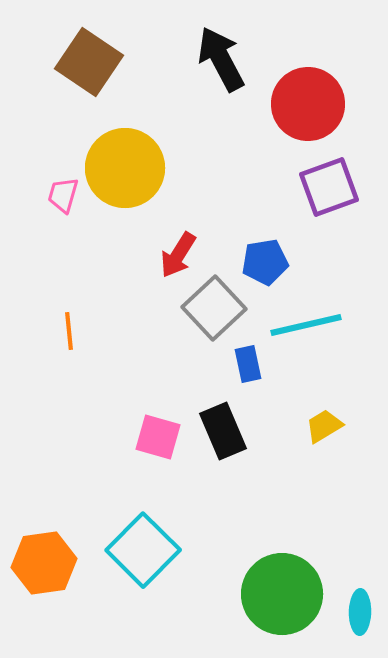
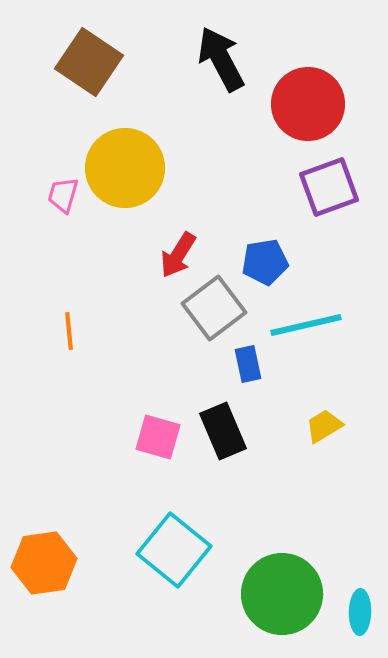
gray square: rotated 6 degrees clockwise
cyan square: moved 31 px right; rotated 6 degrees counterclockwise
